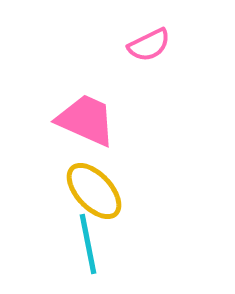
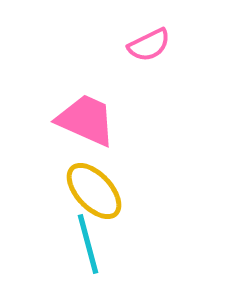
cyan line: rotated 4 degrees counterclockwise
